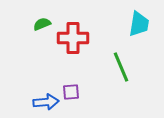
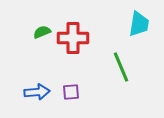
green semicircle: moved 8 px down
blue arrow: moved 9 px left, 10 px up
